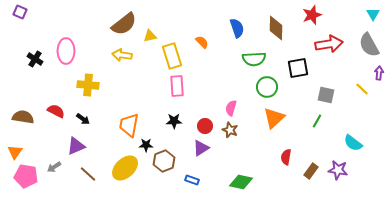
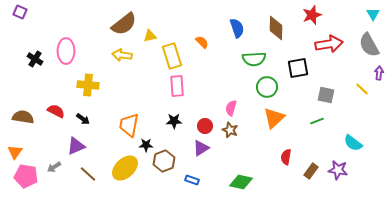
green line at (317, 121): rotated 40 degrees clockwise
